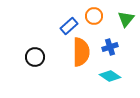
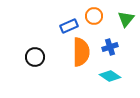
blue rectangle: rotated 18 degrees clockwise
